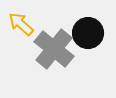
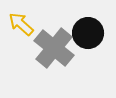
gray cross: moved 1 px up
